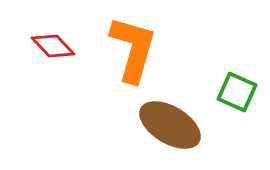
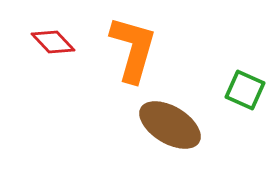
red diamond: moved 4 px up
green square: moved 8 px right, 2 px up
